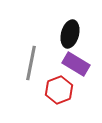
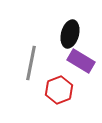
purple rectangle: moved 5 px right, 3 px up
